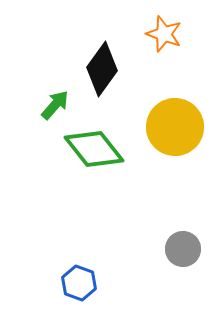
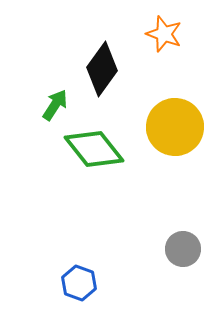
green arrow: rotated 8 degrees counterclockwise
